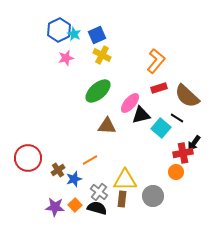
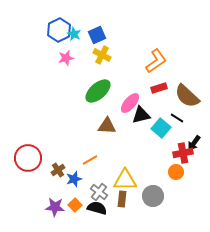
orange L-shape: rotated 15 degrees clockwise
